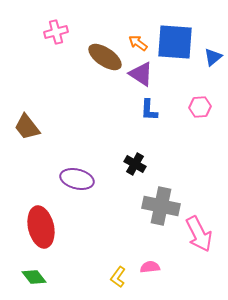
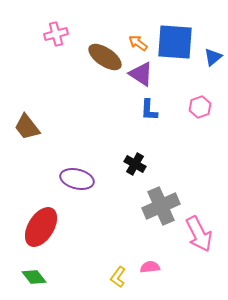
pink cross: moved 2 px down
pink hexagon: rotated 15 degrees counterclockwise
gray cross: rotated 36 degrees counterclockwise
red ellipse: rotated 45 degrees clockwise
